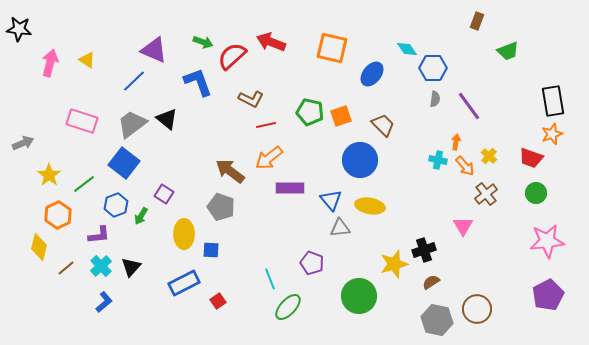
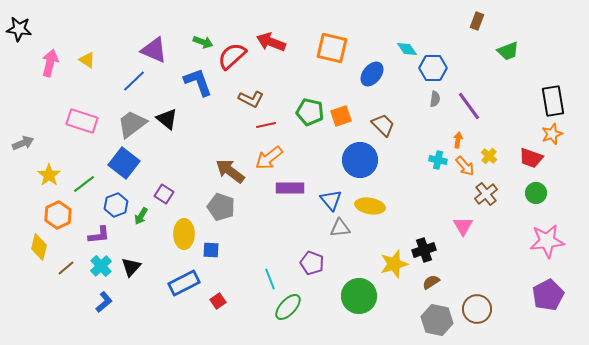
orange arrow at (456, 142): moved 2 px right, 2 px up
